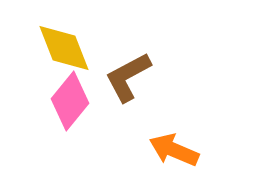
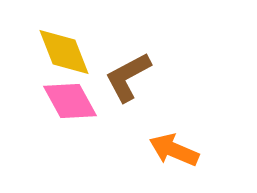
yellow diamond: moved 4 px down
pink diamond: rotated 68 degrees counterclockwise
